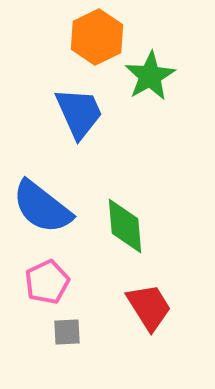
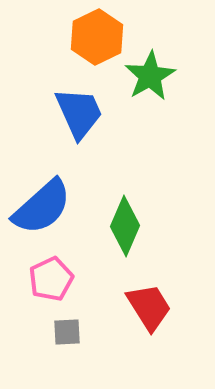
blue semicircle: rotated 80 degrees counterclockwise
green diamond: rotated 28 degrees clockwise
pink pentagon: moved 4 px right, 3 px up
